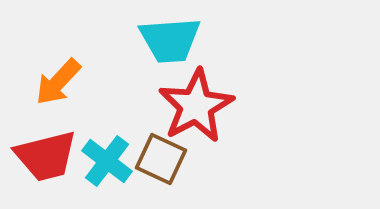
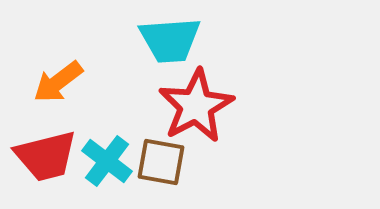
orange arrow: rotated 10 degrees clockwise
brown square: moved 3 px down; rotated 15 degrees counterclockwise
